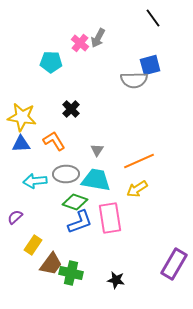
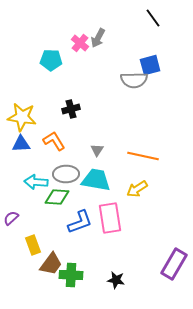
cyan pentagon: moved 2 px up
black cross: rotated 30 degrees clockwise
orange line: moved 4 px right, 5 px up; rotated 36 degrees clockwise
cyan arrow: moved 1 px right, 1 px down; rotated 10 degrees clockwise
green diamond: moved 18 px left, 5 px up; rotated 15 degrees counterclockwise
purple semicircle: moved 4 px left, 1 px down
yellow rectangle: rotated 54 degrees counterclockwise
green cross: moved 2 px down; rotated 10 degrees counterclockwise
